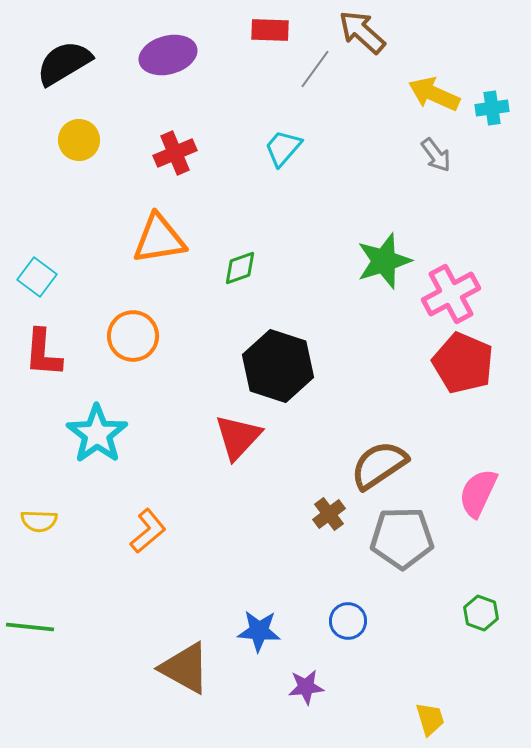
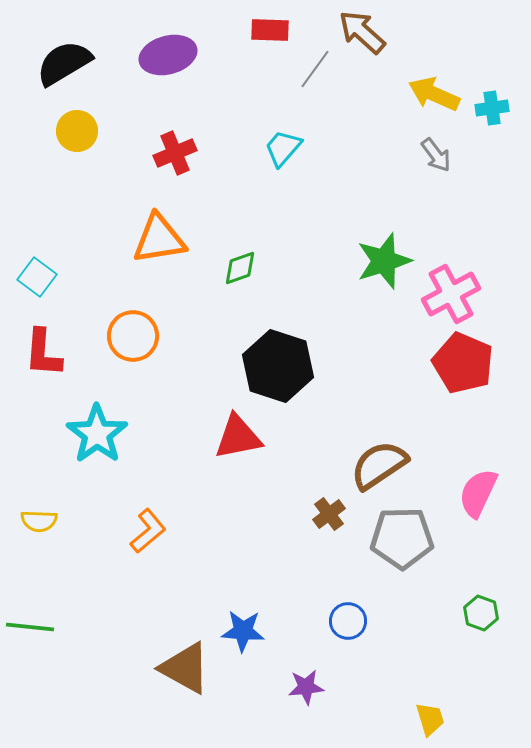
yellow circle: moved 2 px left, 9 px up
red triangle: rotated 36 degrees clockwise
blue star: moved 16 px left
